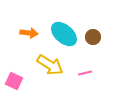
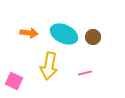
cyan ellipse: rotated 16 degrees counterclockwise
yellow arrow: moved 1 px left, 1 px down; rotated 68 degrees clockwise
